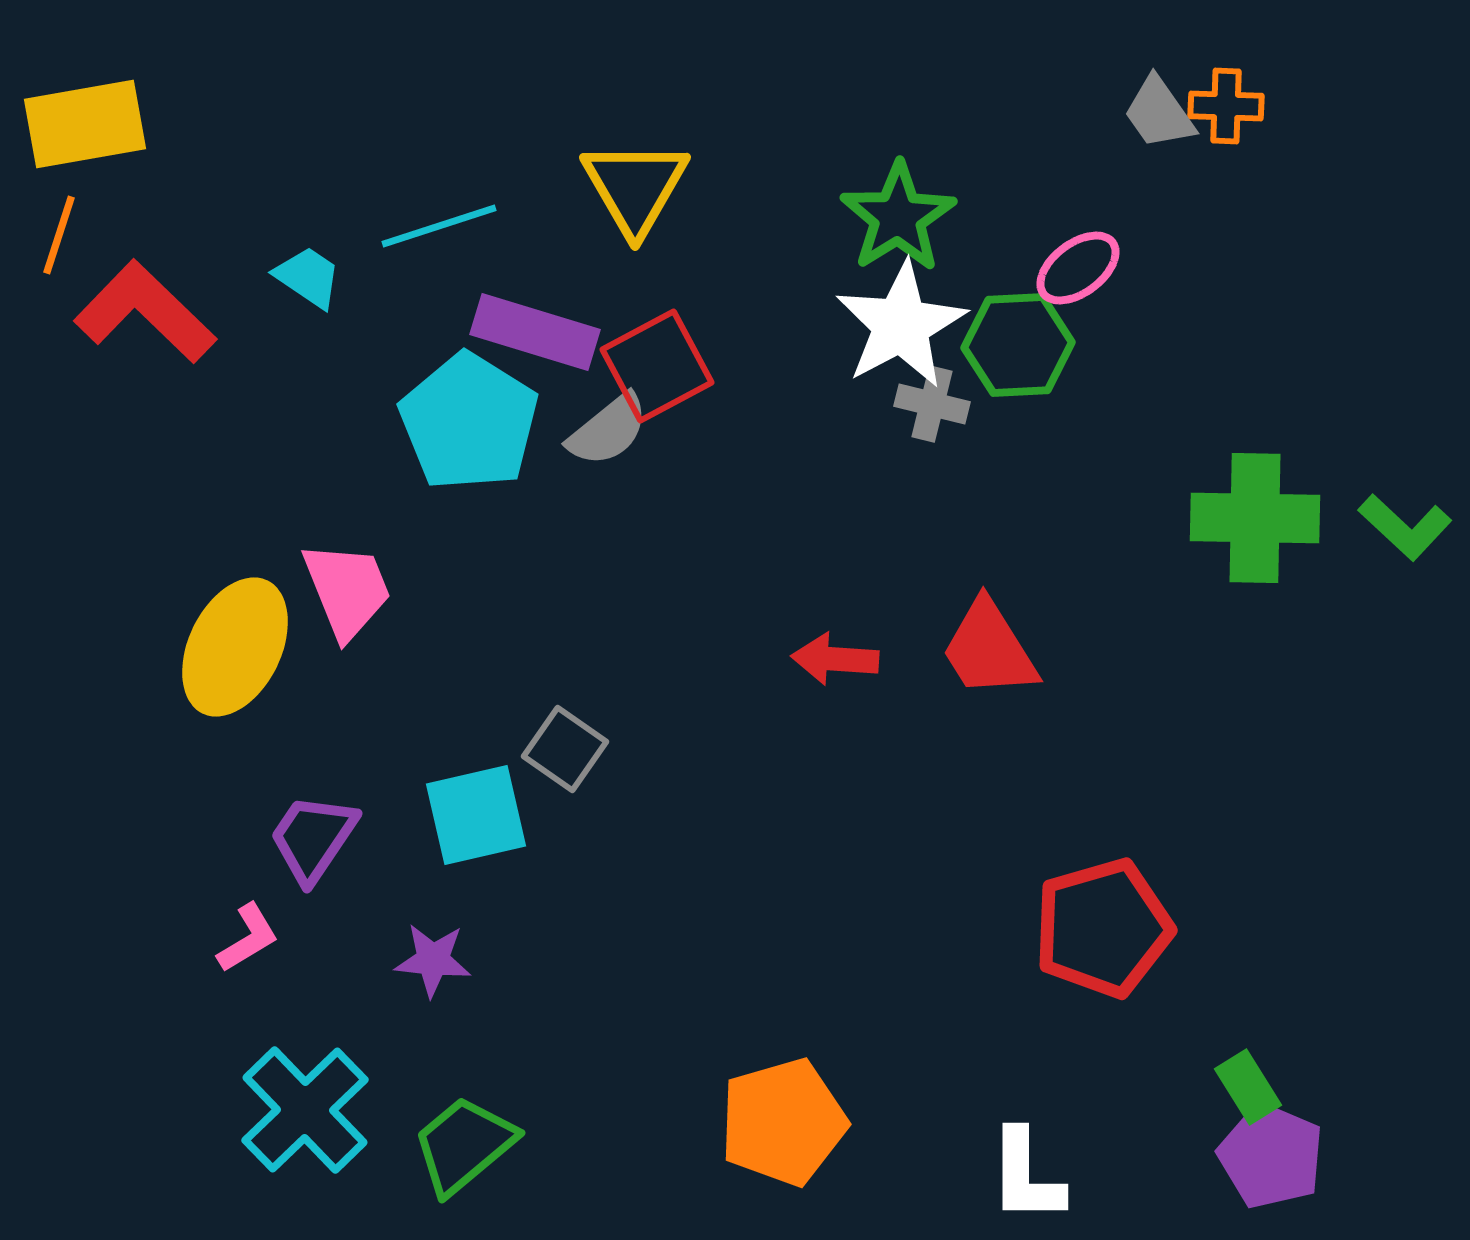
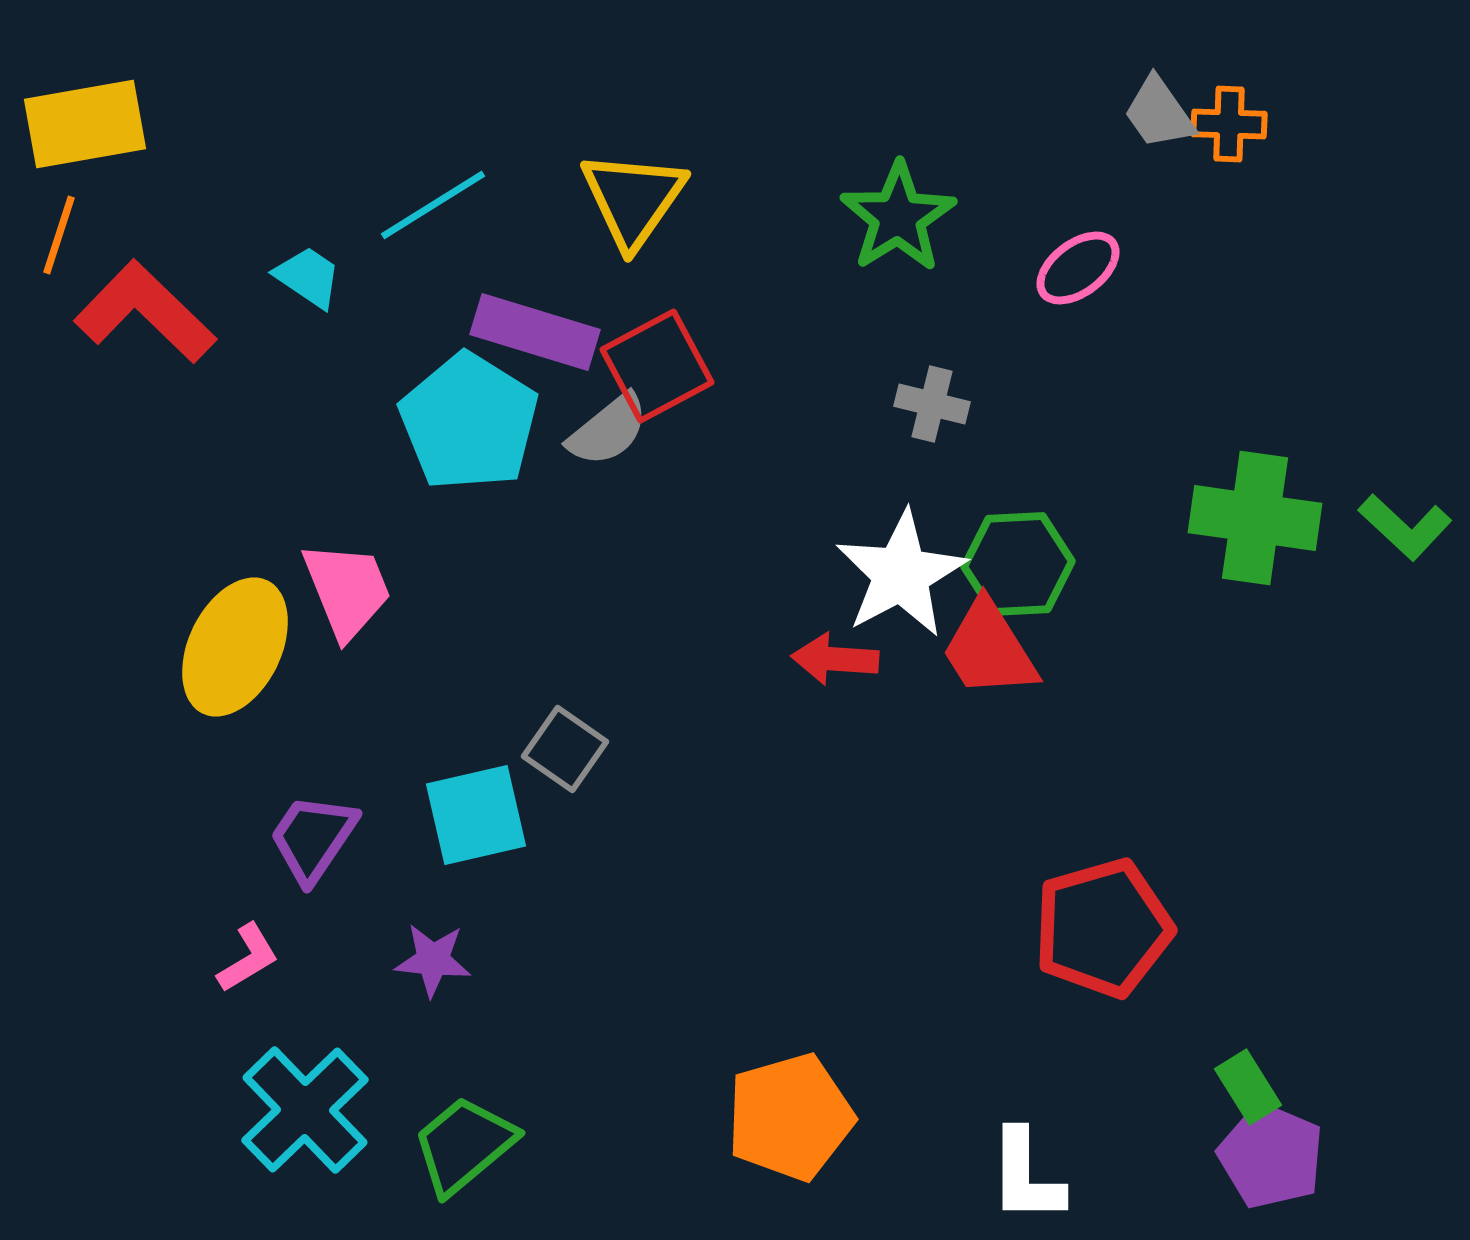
orange cross: moved 3 px right, 18 px down
yellow triangle: moved 2 px left, 12 px down; rotated 5 degrees clockwise
cyan line: moved 6 px left, 21 px up; rotated 14 degrees counterclockwise
white star: moved 249 px down
green hexagon: moved 219 px down
green cross: rotated 7 degrees clockwise
pink L-shape: moved 20 px down
orange pentagon: moved 7 px right, 5 px up
